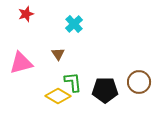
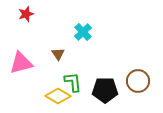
cyan cross: moved 9 px right, 8 px down
brown circle: moved 1 px left, 1 px up
